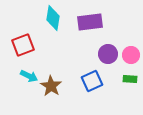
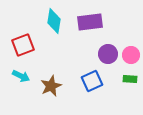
cyan diamond: moved 1 px right, 3 px down
cyan arrow: moved 8 px left
brown star: rotated 15 degrees clockwise
